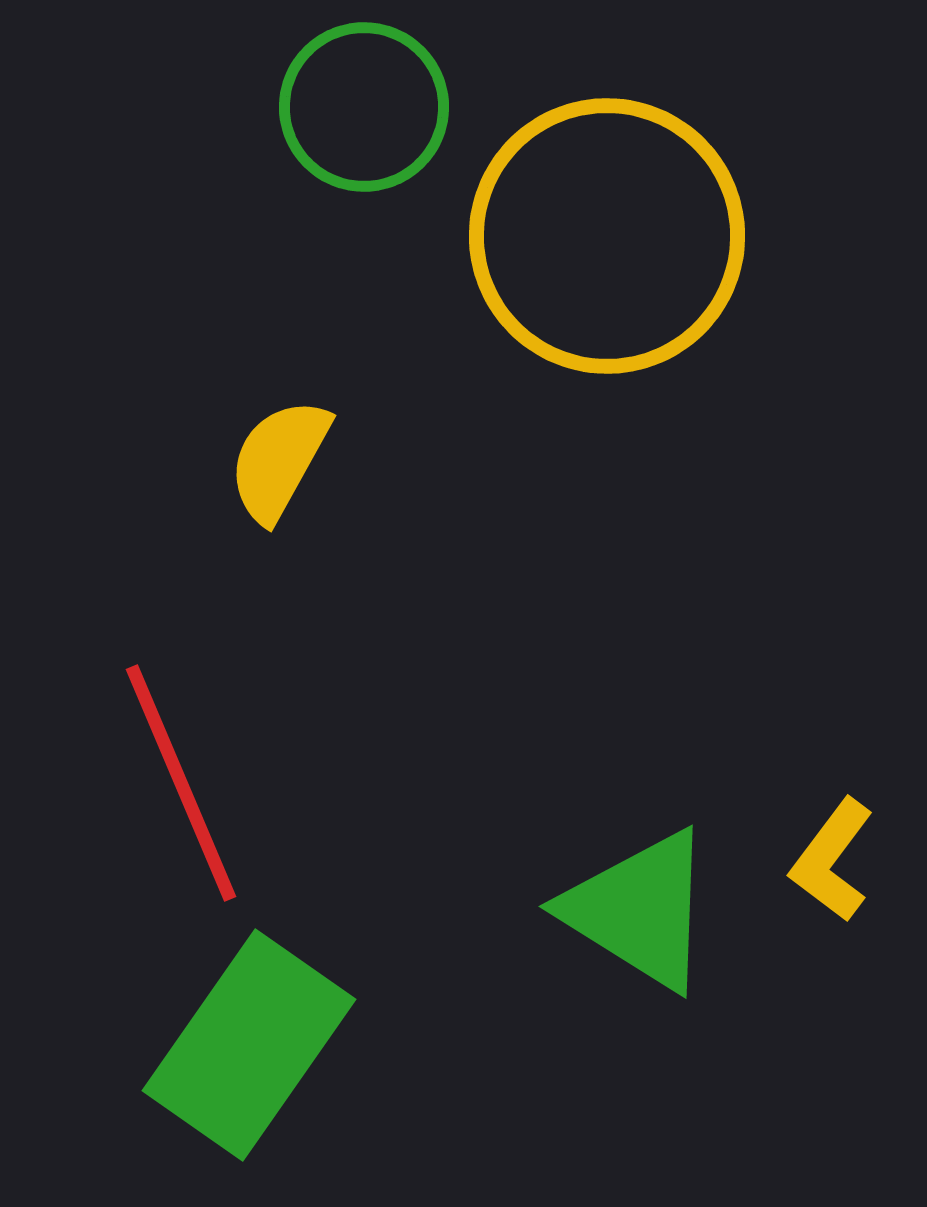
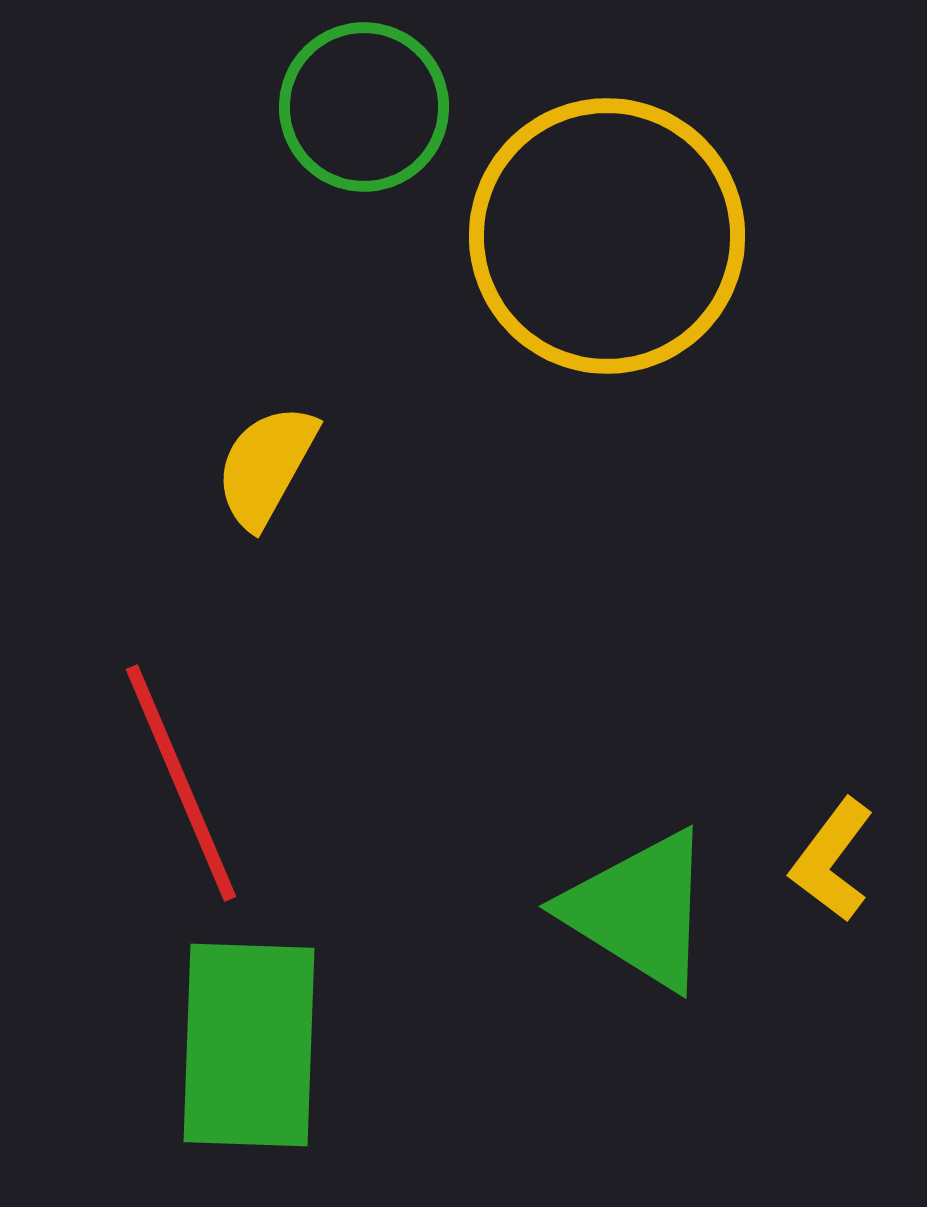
yellow semicircle: moved 13 px left, 6 px down
green rectangle: rotated 33 degrees counterclockwise
